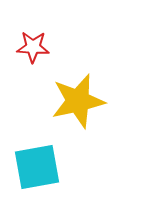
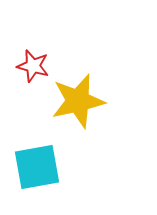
red star: moved 19 px down; rotated 12 degrees clockwise
